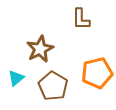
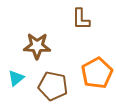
brown star: moved 3 px left, 3 px up; rotated 28 degrees clockwise
orange pentagon: rotated 16 degrees counterclockwise
brown pentagon: rotated 20 degrees counterclockwise
